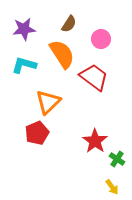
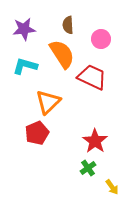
brown semicircle: moved 1 px left, 1 px down; rotated 144 degrees clockwise
cyan L-shape: moved 1 px right, 1 px down
red trapezoid: moved 2 px left; rotated 12 degrees counterclockwise
green cross: moved 29 px left, 9 px down; rotated 21 degrees clockwise
